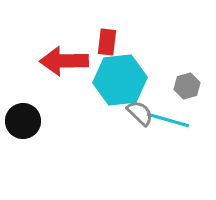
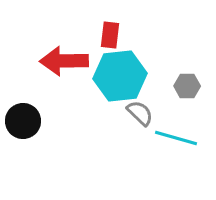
red rectangle: moved 3 px right, 7 px up
cyan hexagon: moved 4 px up
gray hexagon: rotated 15 degrees clockwise
cyan line: moved 8 px right, 18 px down
